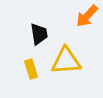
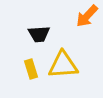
black trapezoid: rotated 95 degrees clockwise
yellow triangle: moved 3 px left, 4 px down
